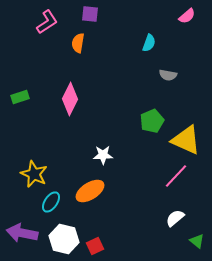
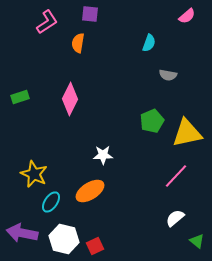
yellow triangle: moved 1 px right, 7 px up; rotated 36 degrees counterclockwise
